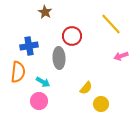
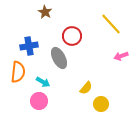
gray ellipse: rotated 25 degrees counterclockwise
